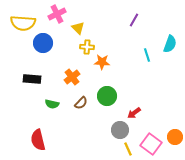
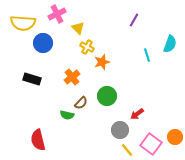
yellow cross: rotated 24 degrees clockwise
orange star: rotated 21 degrees counterclockwise
black rectangle: rotated 12 degrees clockwise
green semicircle: moved 15 px right, 11 px down
red arrow: moved 3 px right, 1 px down
yellow line: moved 1 px left, 1 px down; rotated 16 degrees counterclockwise
